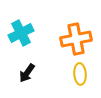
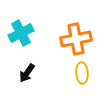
yellow ellipse: moved 2 px right, 1 px up
